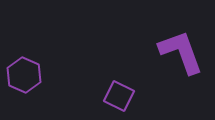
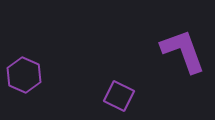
purple L-shape: moved 2 px right, 1 px up
